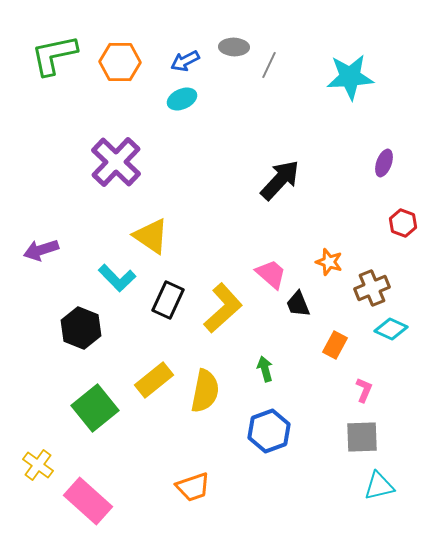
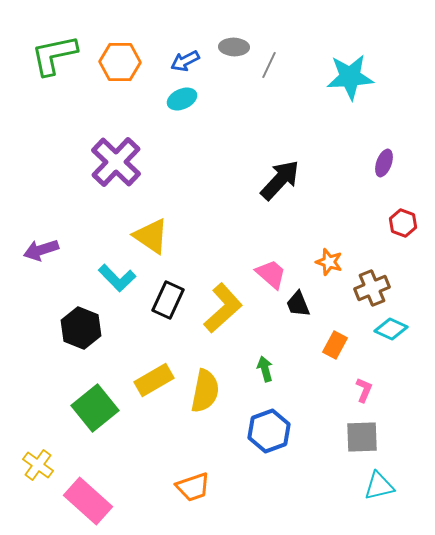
yellow rectangle: rotated 9 degrees clockwise
